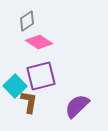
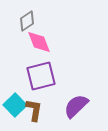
pink diamond: rotated 36 degrees clockwise
cyan square: moved 19 px down
brown L-shape: moved 5 px right, 8 px down
purple semicircle: moved 1 px left
